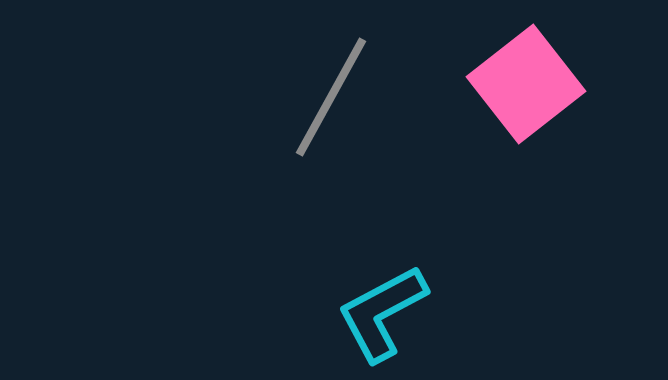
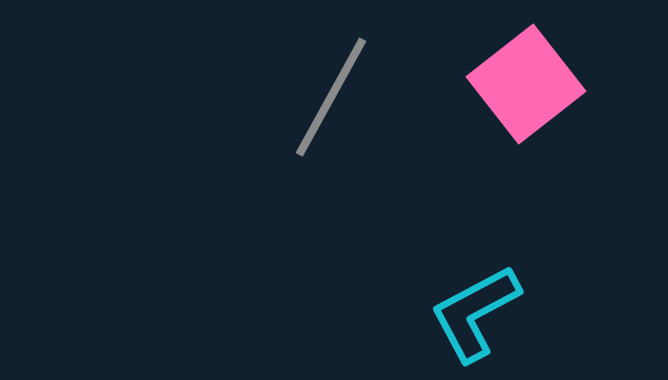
cyan L-shape: moved 93 px right
